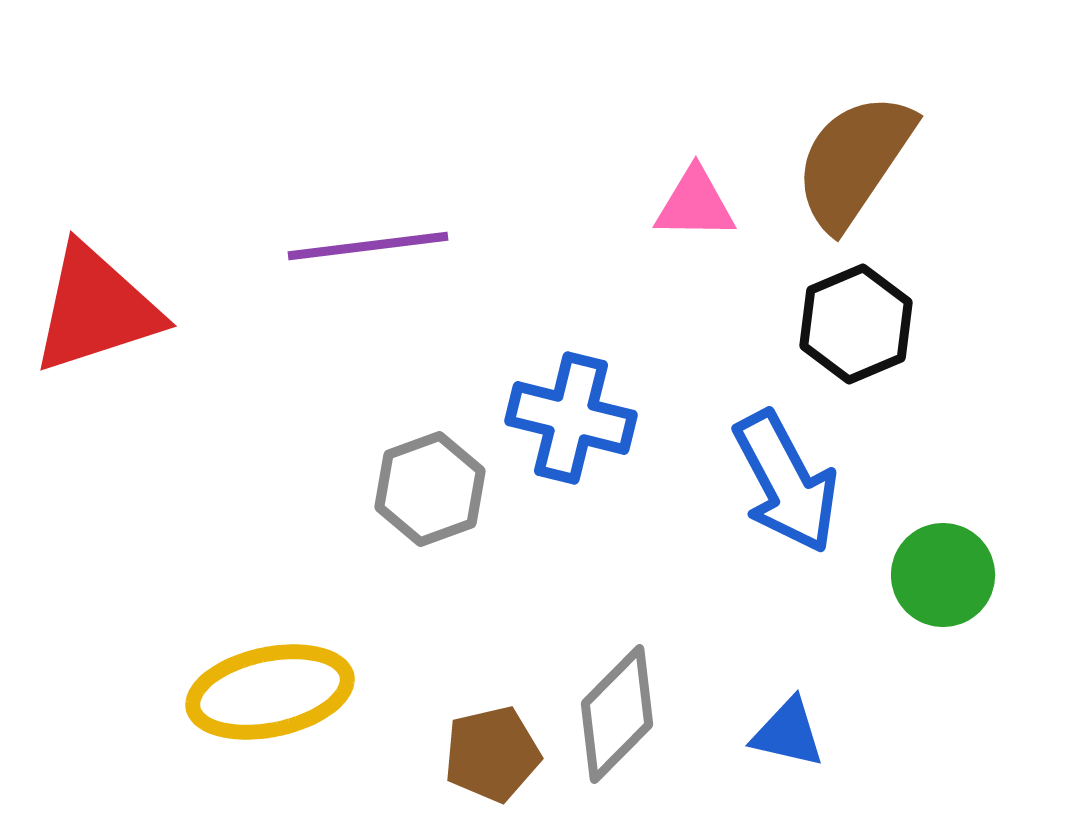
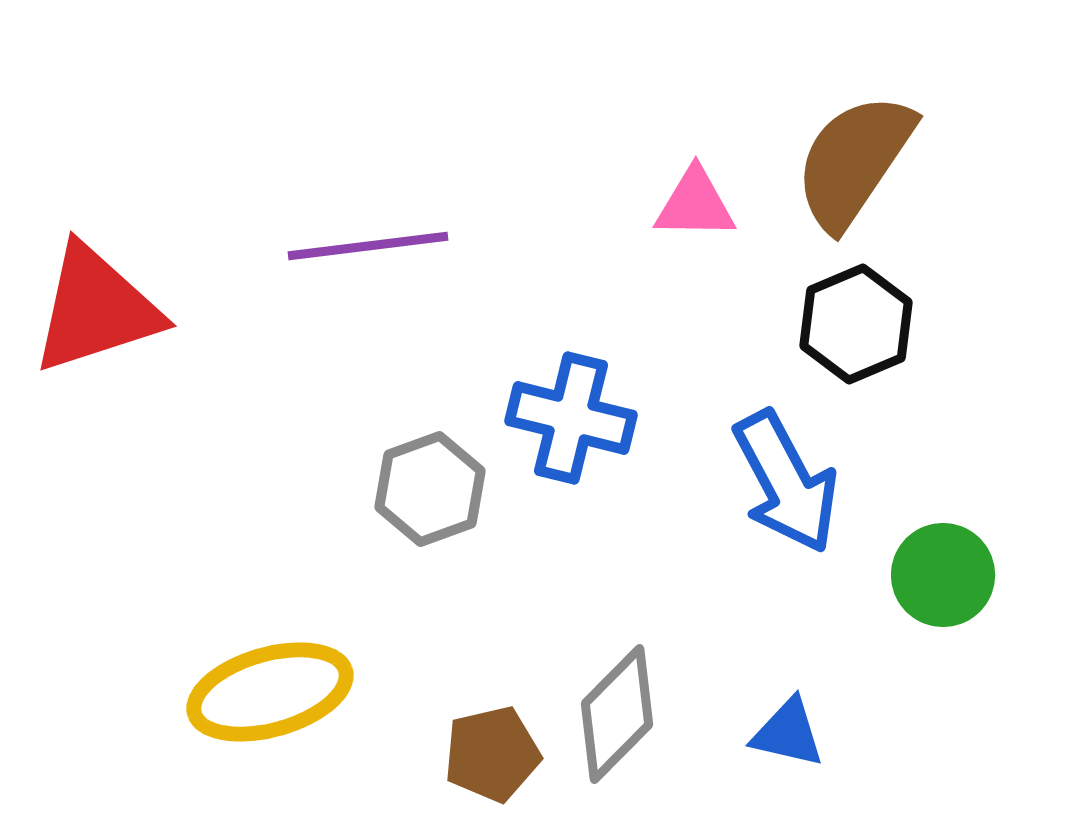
yellow ellipse: rotated 4 degrees counterclockwise
